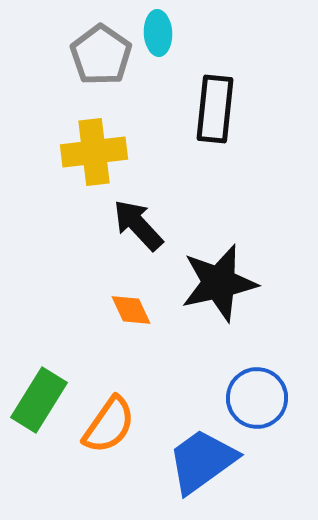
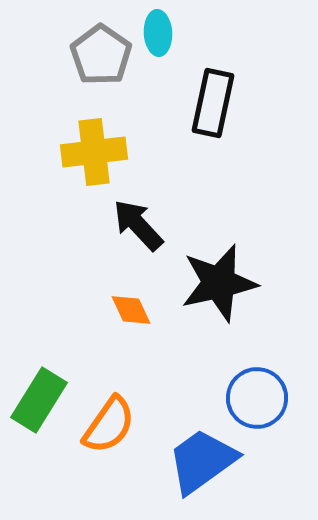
black rectangle: moved 2 px left, 6 px up; rotated 6 degrees clockwise
